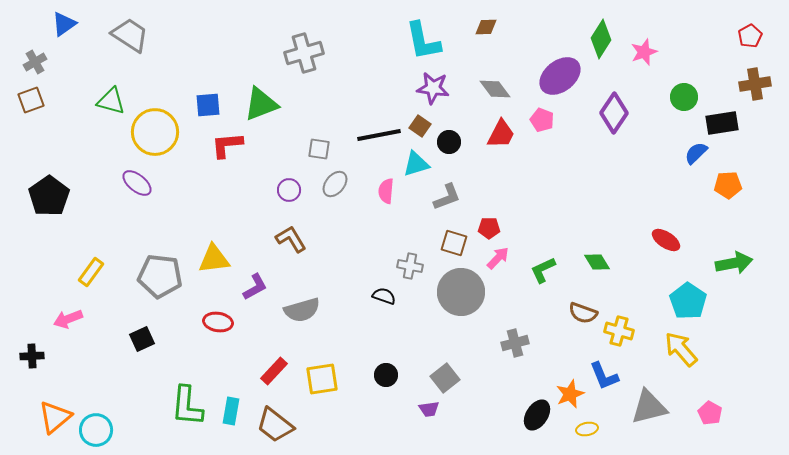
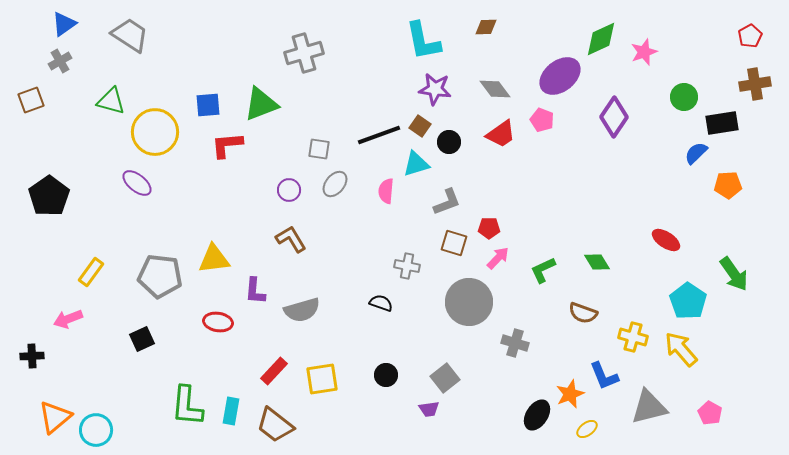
green diamond at (601, 39): rotated 33 degrees clockwise
gray cross at (35, 62): moved 25 px right, 1 px up
purple star at (433, 88): moved 2 px right, 1 px down
purple diamond at (614, 113): moved 4 px down
red trapezoid at (501, 134): rotated 28 degrees clockwise
black line at (379, 135): rotated 9 degrees counterclockwise
gray L-shape at (447, 197): moved 5 px down
green arrow at (734, 263): moved 11 px down; rotated 66 degrees clockwise
gray cross at (410, 266): moved 3 px left
purple L-shape at (255, 287): moved 4 px down; rotated 124 degrees clockwise
gray circle at (461, 292): moved 8 px right, 10 px down
black semicircle at (384, 296): moved 3 px left, 7 px down
yellow cross at (619, 331): moved 14 px right, 6 px down
gray cross at (515, 343): rotated 32 degrees clockwise
yellow ellipse at (587, 429): rotated 25 degrees counterclockwise
